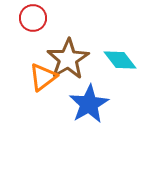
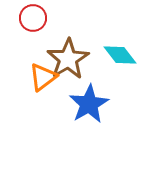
cyan diamond: moved 5 px up
